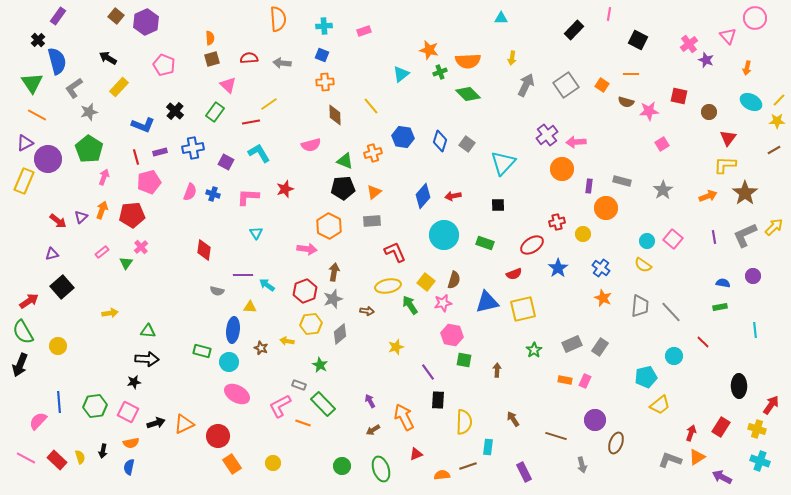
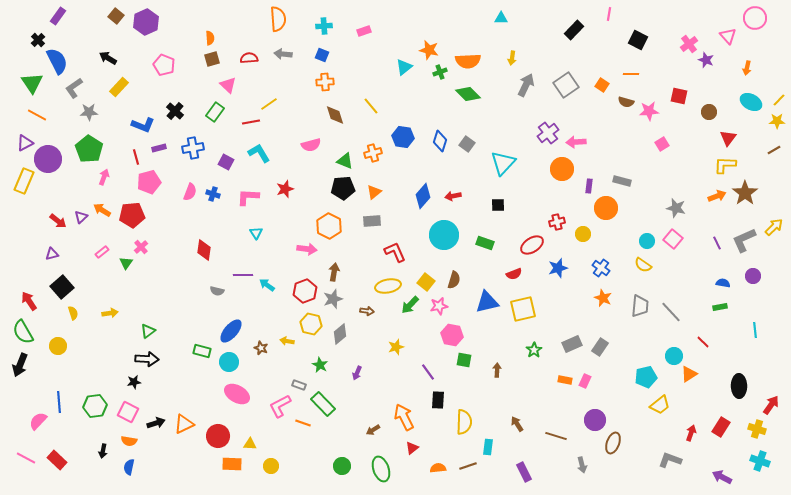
blue semicircle at (57, 61): rotated 12 degrees counterclockwise
gray arrow at (282, 63): moved 1 px right, 9 px up
cyan triangle at (401, 74): moved 3 px right, 7 px up
gray star at (89, 112): rotated 12 degrees clockwise
brown diamond at (335, 115): rotated 15 degrees counterclockwise
purple cross at (547, 135): moved 1 px right, 2 px up
purple rectangle at (160, 152): moved 1 px left, 4 px up
gray star at (663, 190): moved 13 px right, 18 px down; rotated 24 degrees counterclockwise
orange arrow at (708, 196): moved 9 px right
orange arrow at (102, 210): rotated 78 degrees counterclockwise
gray L-shape at (745, 235): moved 1 px left, 5 px down
purple line at (714, 237): moved 3 px right, 6 px down; rotated 16 degrees counterclockwise
blue star at (558, 268): rotated 18 degrees clockwise
red arrow at (29, 301): rotated 90 degrees counterclockwise
pink star at (443, 303): moved 4 px left, 3 px down
green arrow at (410, 305): rotated 102 degrees counterclockwise
yellow triangle at (250, 307): moved 137 px down
yellow hexagon at (311, 324): rotated 20 degrees clockwise
blue ellipse at (233, 330): moved 2 px left, 1 px down; rotated 35 degrees clockwise
green triangle at (148, 331): rotated 42 degrees counterclockwise
purple arrow at (370, 401): moved 13 px left, 28 px up; rotated 128 degrees counterclockwise
brown arrow at (513, 419): moved 4 px right, 5 px down
orange semicircle at (131, 443): moved 2 px left, 2 px up; rotated 21 degrees clockwise
brown ellipse at (616, 443): moved 3 px left
red triangle at (416, 454): moved 4 px left, 6 px up; rotated 16 degrees counterclockwise
yellow semicircle at (80, 457): moved 7 px left, 144 px up
orange triangle at (697, 457): moved 8 px left, 83 px up
yellow circle at (273, 463): moved 2 px left, 3 px down
orange rectangle at (232, 464): rotated 54 degrees counterclockwise
orange semicircle at (442, 475): moved 4 px left, 7 px up
